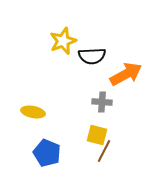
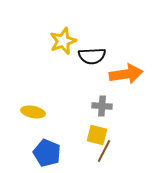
orange arrow: rotated 20 degrees clockwise
gray cross: moved 4 px down
